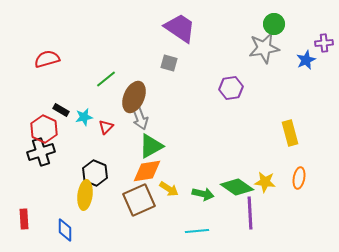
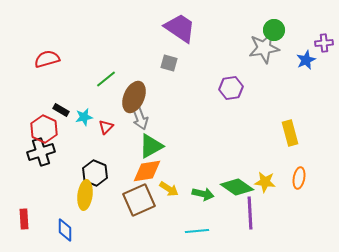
green circle: moved 6 px down
